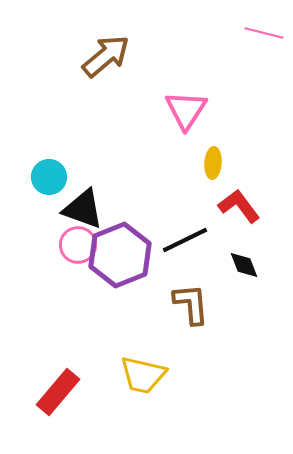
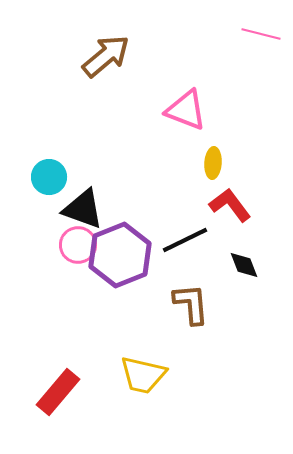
pink line: moved 3 px left, 1 px down
pink triangle: rotated 42 degrees counterclockwise
red L-shape: moved 9 px left, 1 px up
